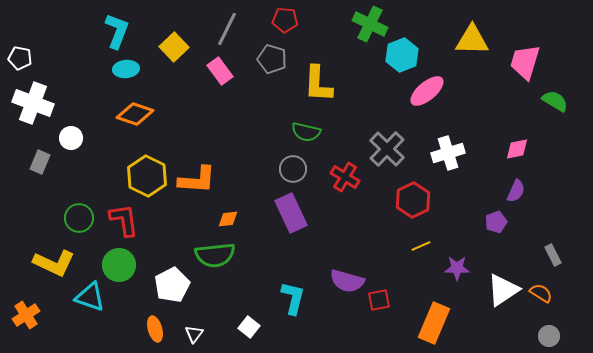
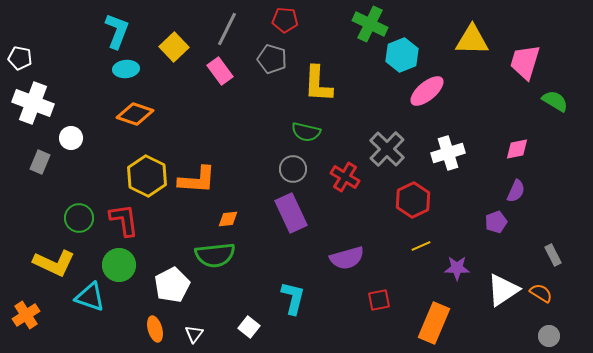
purple semicircle at (347, 281): moved 23 px up; rotated 32 degrees counterclockwise
